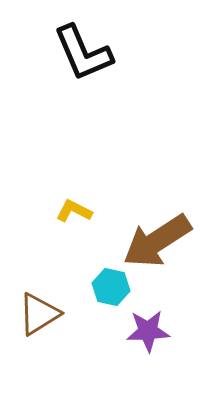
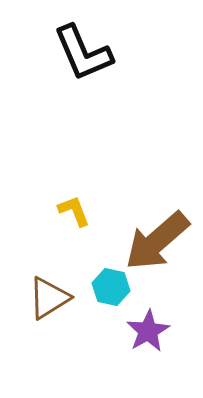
yellow L-shape: rotated 42 degrees clockwise
brown arrow: rotated 8 degrees counterclockwise
brown triangle: moved 10 px right, 16 px up
purple star: rotated 27 degrees counterclockwise
